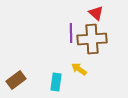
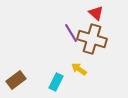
purple line: rotated 30 degrees counterclockwise
brown cross: rotated 20 degrees clockwise
cyan rectangle: rotated 18 degrees clockwise
